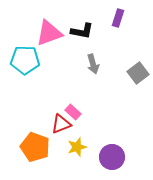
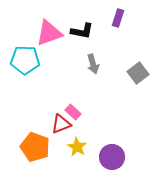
yellow star: rotated 24 degrees counterclockwise
